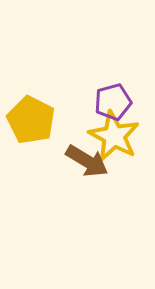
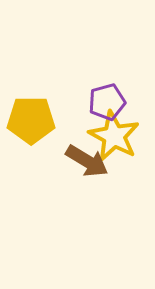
purple pentagon: moved 6 px left
yellow pentagon: rotated 27 degrees counterclockwise
